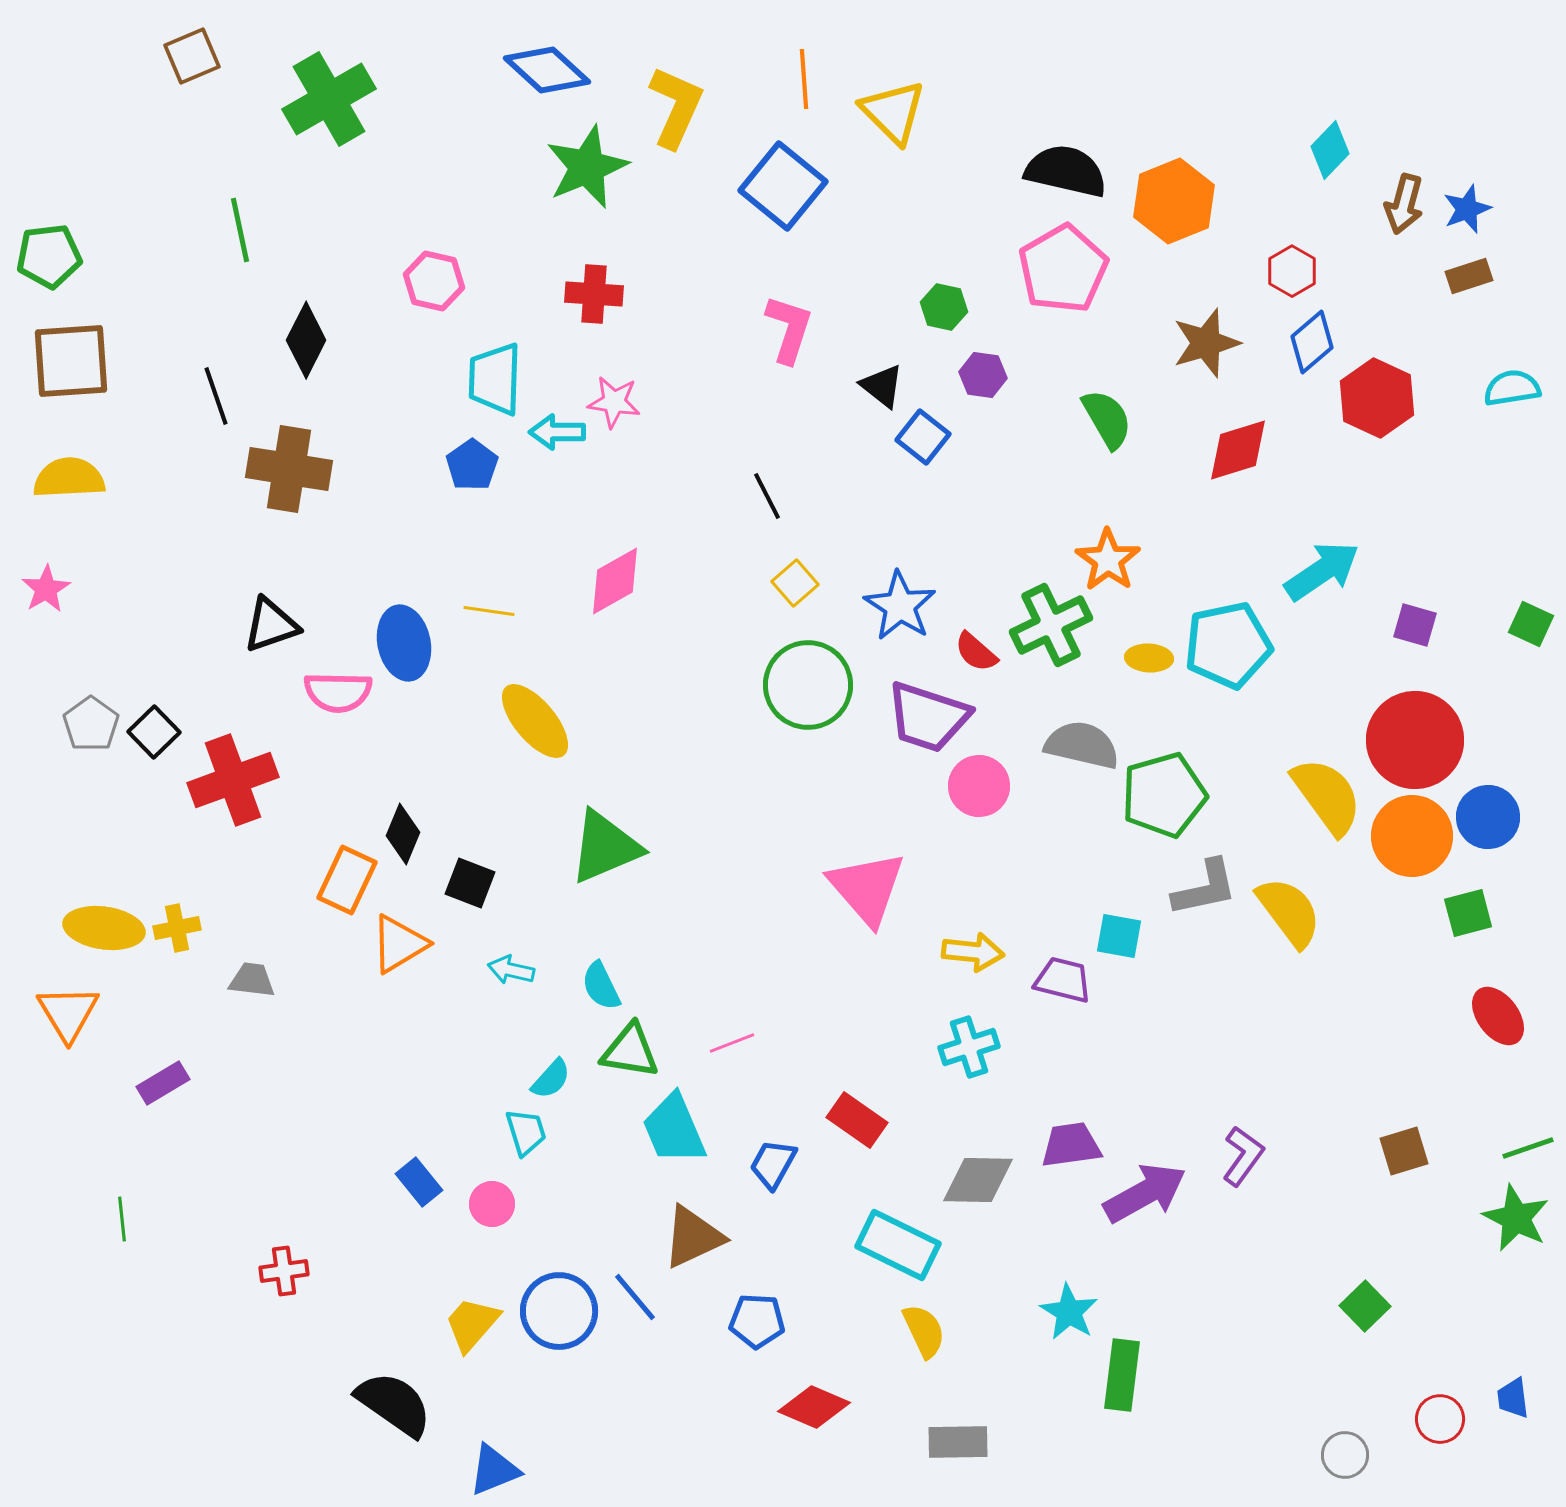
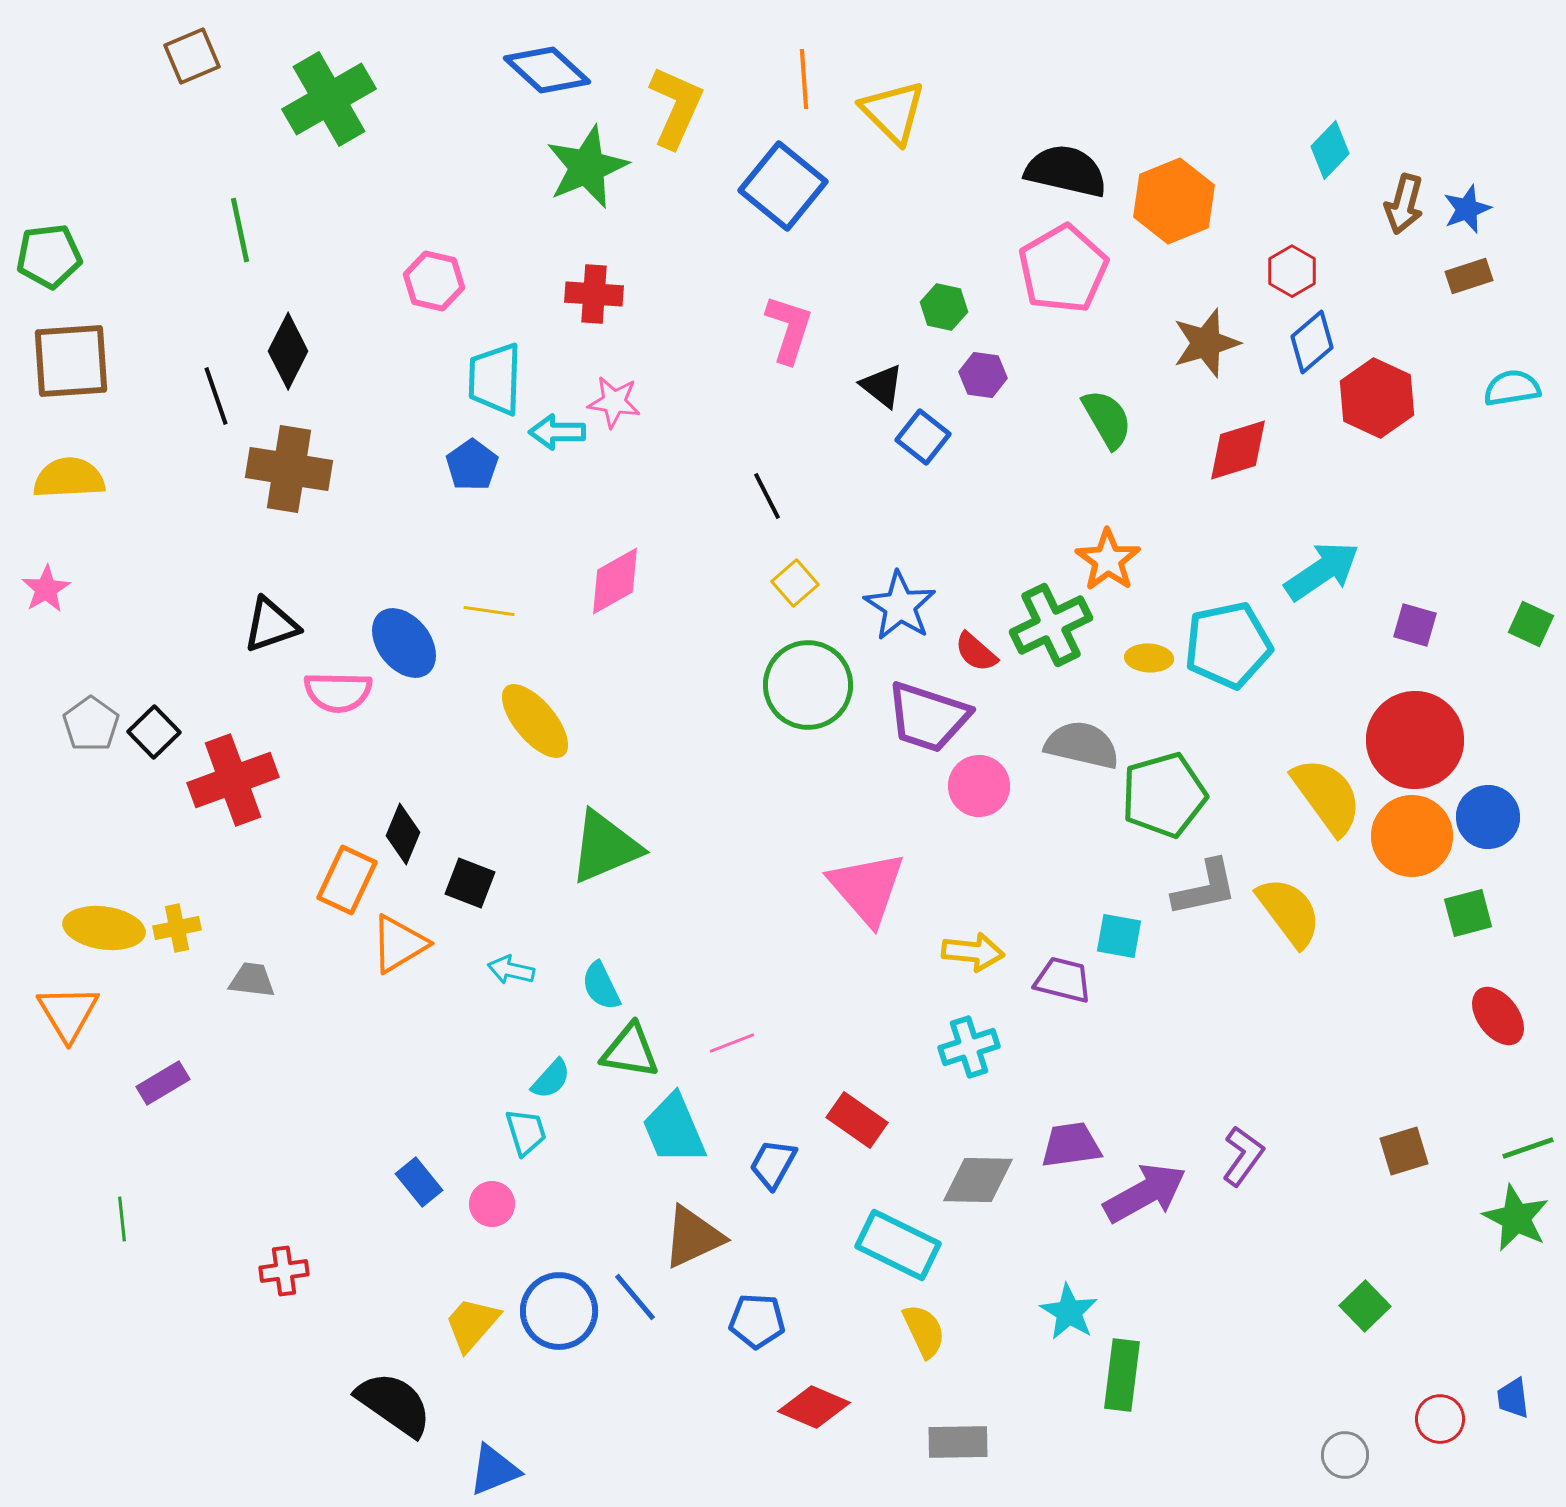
black diamond at (306, 340): moved 18 px left, 11 px down
blue ellipse at (404, 643): rotated 26 degrees counterclockwise
